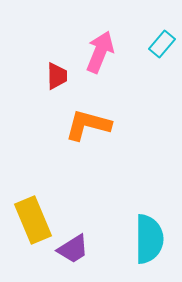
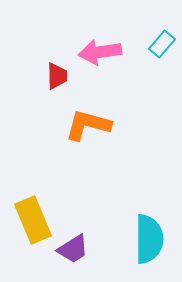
pink arrow: rotated 120 degrees counterclockwise
